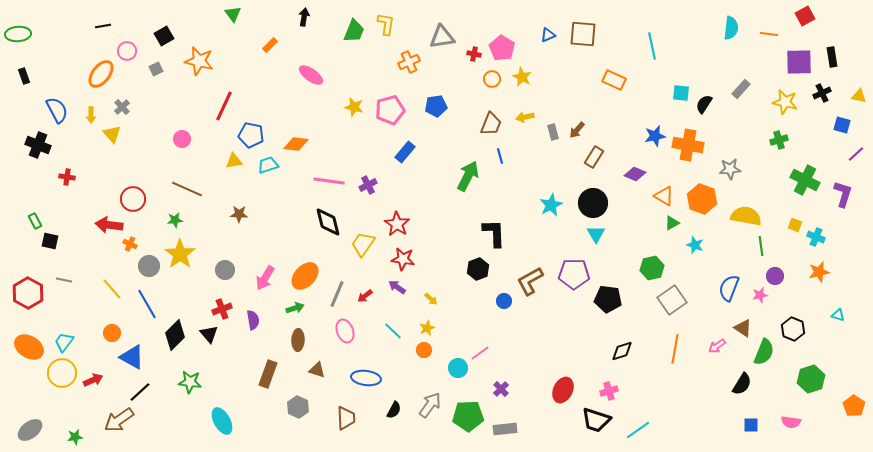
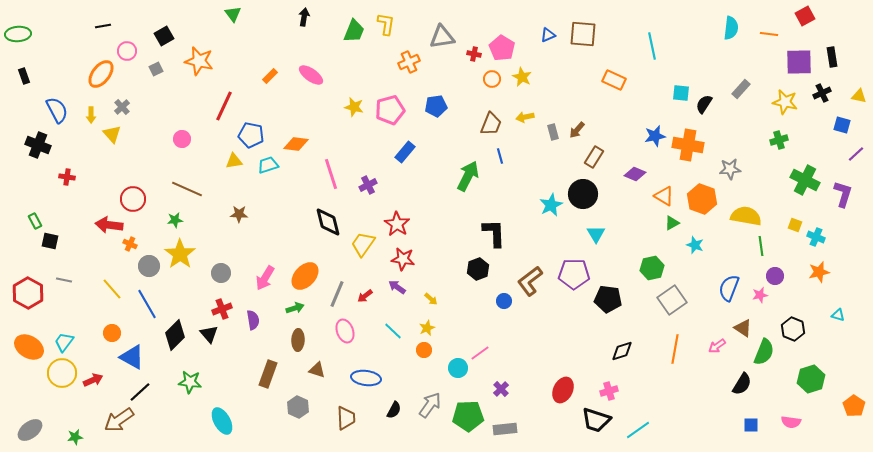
orange rectangle at (270, 45): moved 31 px down
pink line at (329, 181): moved 2 px right, 7 px up; rotated 64 degrees clockwise
black circle at (593, 203): moved 10 px left, 9 px up
gray circle at (225, 270): moved 4 px left, 3 px down
brown L-shape at (530, 281): rotated 8 degrees counterclockwise
